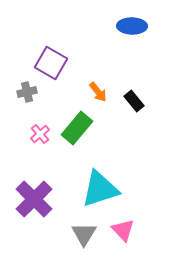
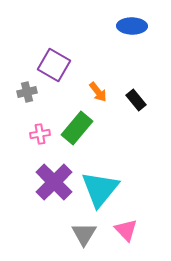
purple square: moved 3 px right, 2 px down
black rectangle: moved 2 px right, 1 px up
pink cross: rotated 30 degrees clockwise
cyan triangle: rotated 33 degrees counterclockwise
purple cross: moved 20 px right, 17 px up
pink triangle: moved 3 px right
